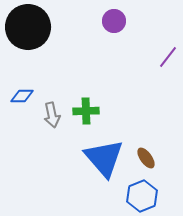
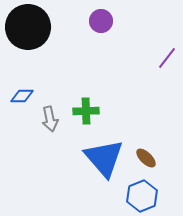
purple circle: moved 13 px left
purple line: moved 1 px left, 1 px down
gray arrow: moved 2 px left, 4 px down
brown ellipse: rotated 10 degrees counterclockwise
